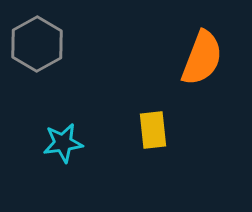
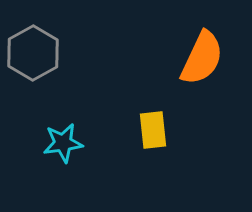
gray hexagon: moved 4 px left, 9 px down
orange semicircle: rotated 4 degrees clockwise
